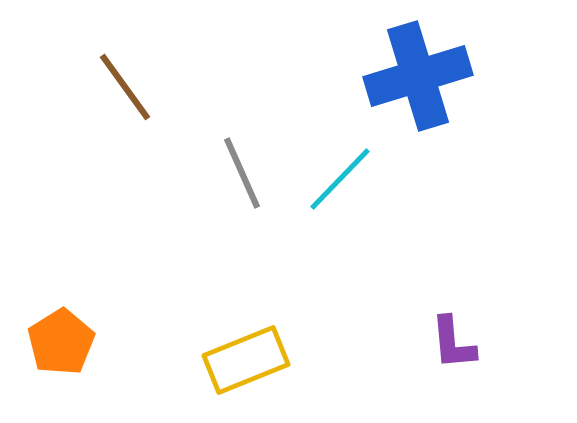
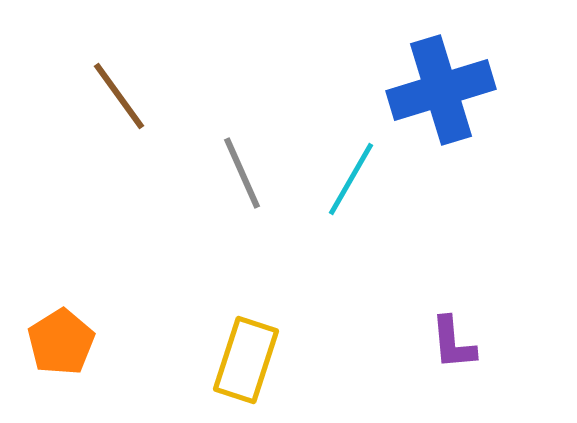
blue cross: moved 23 px right, 14 px down
brown line: moved 6 px left, 9 px down
cyan line: moved 11 px right; rotated 14 degrees counterclockwise
yellow rectangle: rotated 50 degrees counterclockwise
